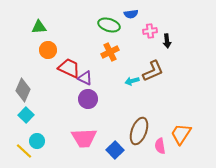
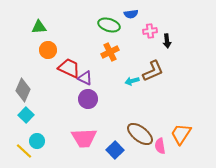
brown ellipse: moved 1 px right, 3 px down; rotated 72 degrees counterclockwise
